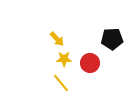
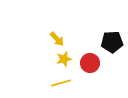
black pentagon: moved 3 px down
yellow star: rotated 14 degrees counterclockwise
yellow line: rotated 66 degrees counterclockwise
